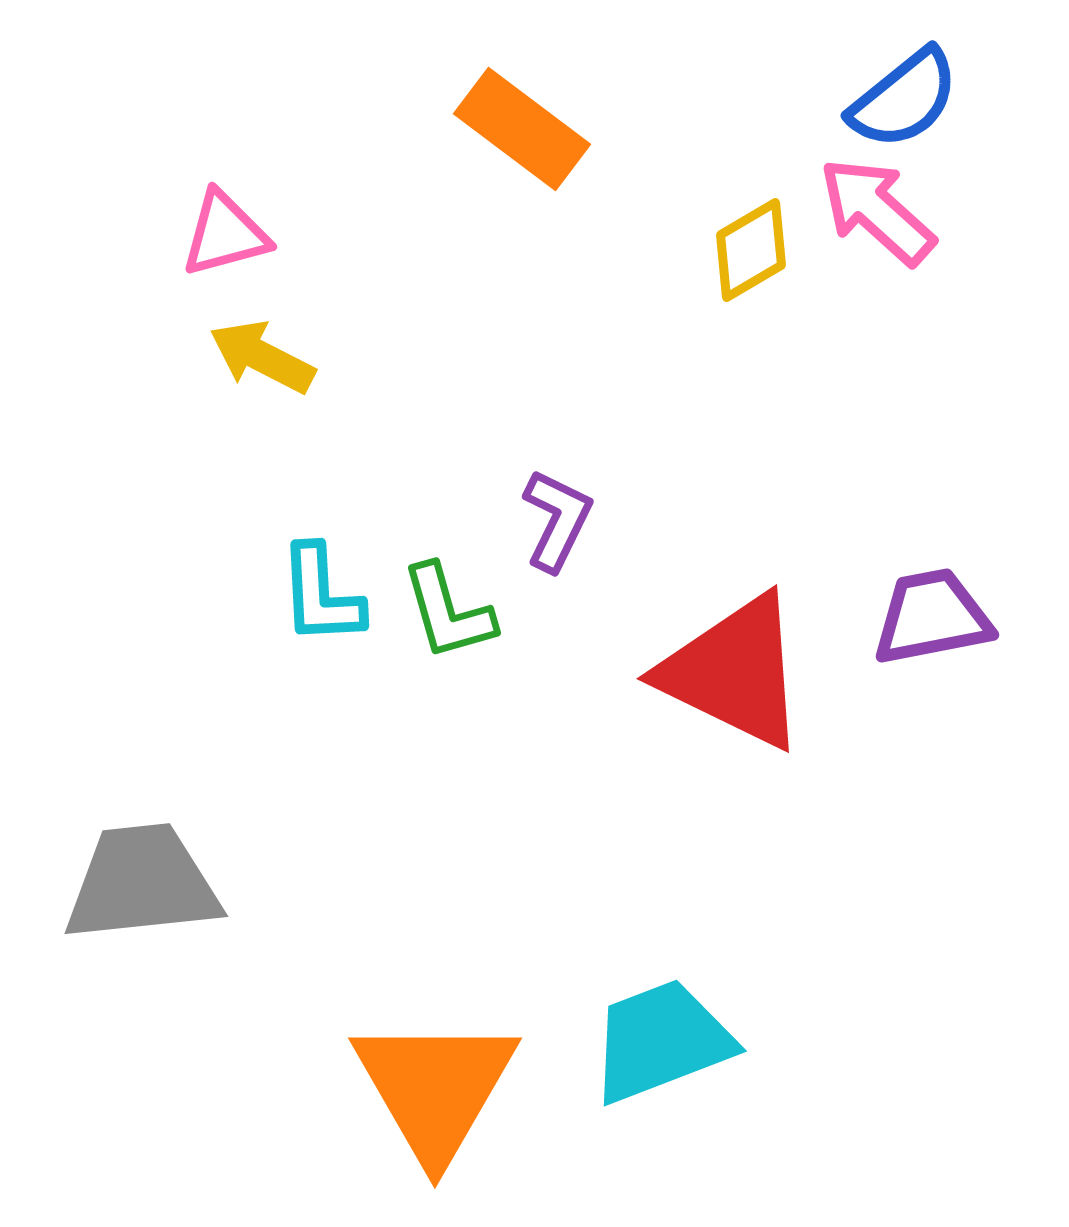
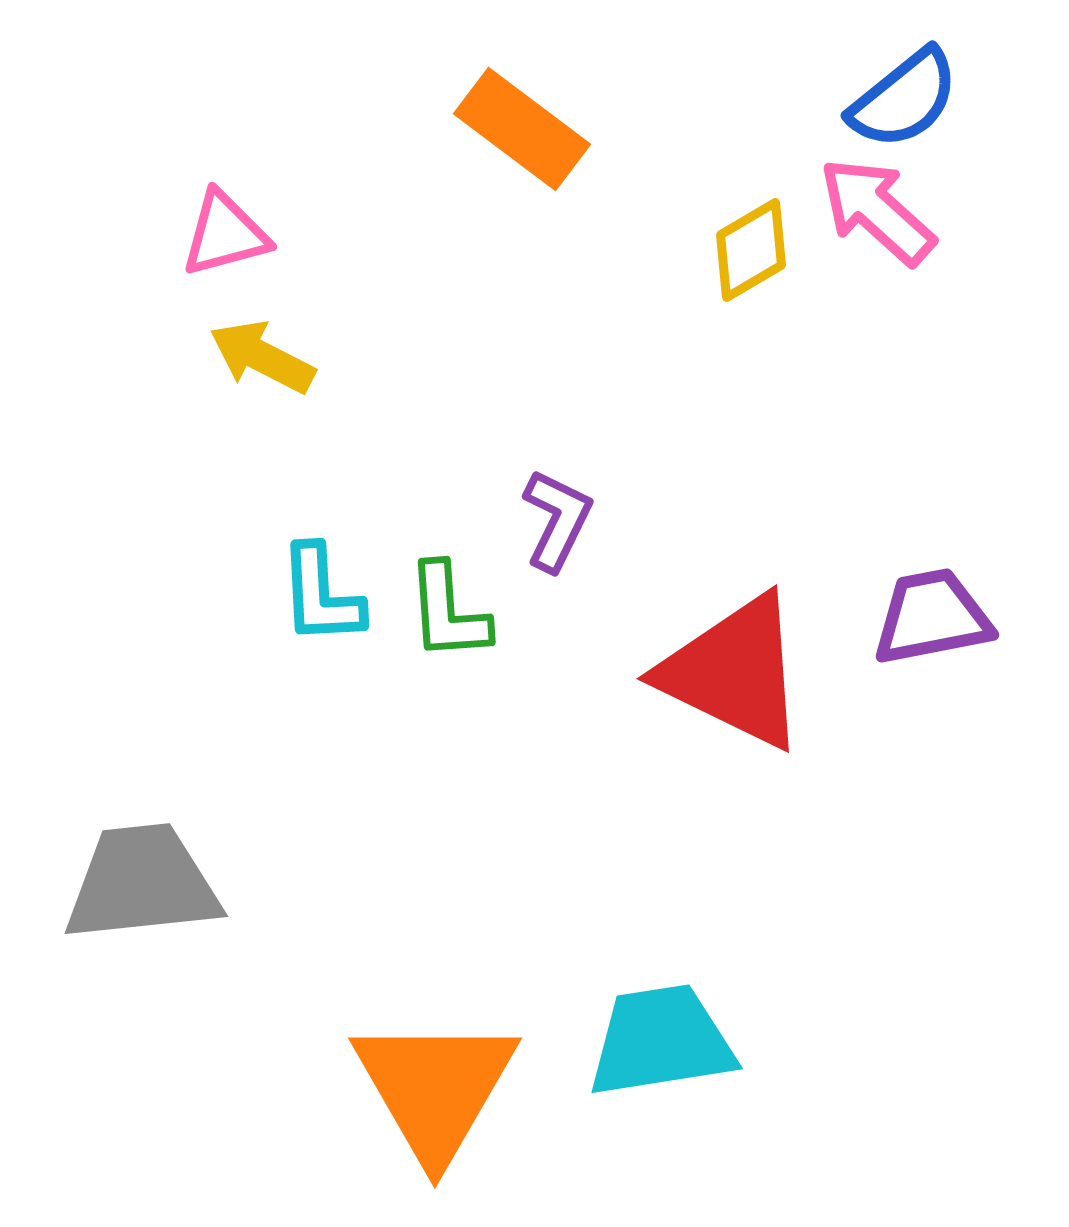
green L-shape: rotated 12 degrees clockwise
cyan trapezoid: rotated 12 degrees clockwise
